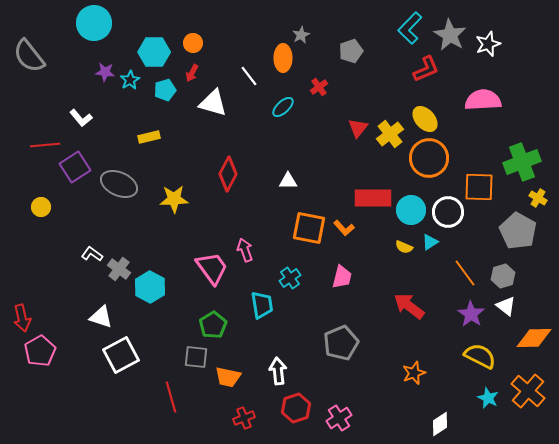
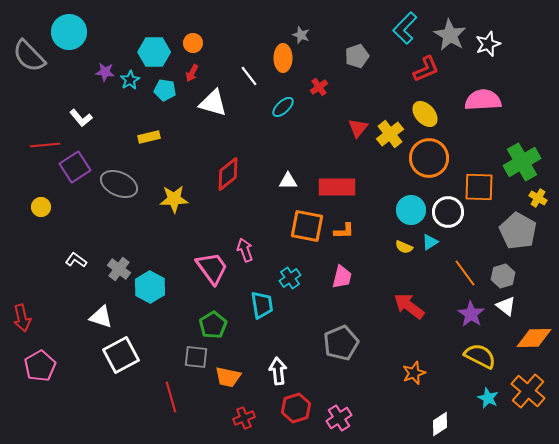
cyan circle at (94, 23): moved 25 px left, 9 px down
cyan L-shape at (410, 28): moved 5 px left
gray star at (301, 35): rotated 24 degrees counterclockwise
gray pentagon at (351, 51): moved 6 px right, 5 px down
gray semicircle at (29, 56): rotated 6 degrees counterclockwise
cyan pentagon at (165, 90): rotated 25 degrees clockwise
yellow ellipse at (425, 119): moved 5 px up
green cross at (522, 162): rotated 9 degrees counterclockwise
red diamond at (228, 174): rotated 24 degrees clockwise
red rectangle at (373, 198): moved 36 px left, 11 px up
orange square at (309, 228): moved 2 px left, 2 px up
orange L-shape at (344, 228): moved 3 px down; rotated 50 degrees counterclockwise
white L-shape at (92, 254): moved 16 px left, 6 px down
pink pentagon at (40, 351): moved 15 px down
